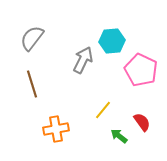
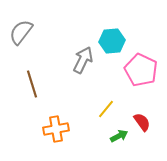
gray semicircle: moved 11 px left, 6 px up
yellow line: moved 3 px right, 1 px up
green arrow: rotated 114 degrees clockwise
